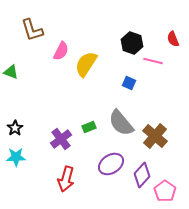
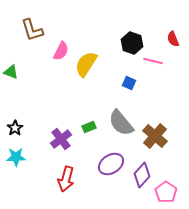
pink pentagon: moved 1 px right, 1 px down
